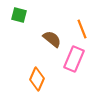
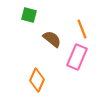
green square: moved 10 px right
pink rectangle: moved 3 px right, 2 px up
orange diamond: moved 1 px down
